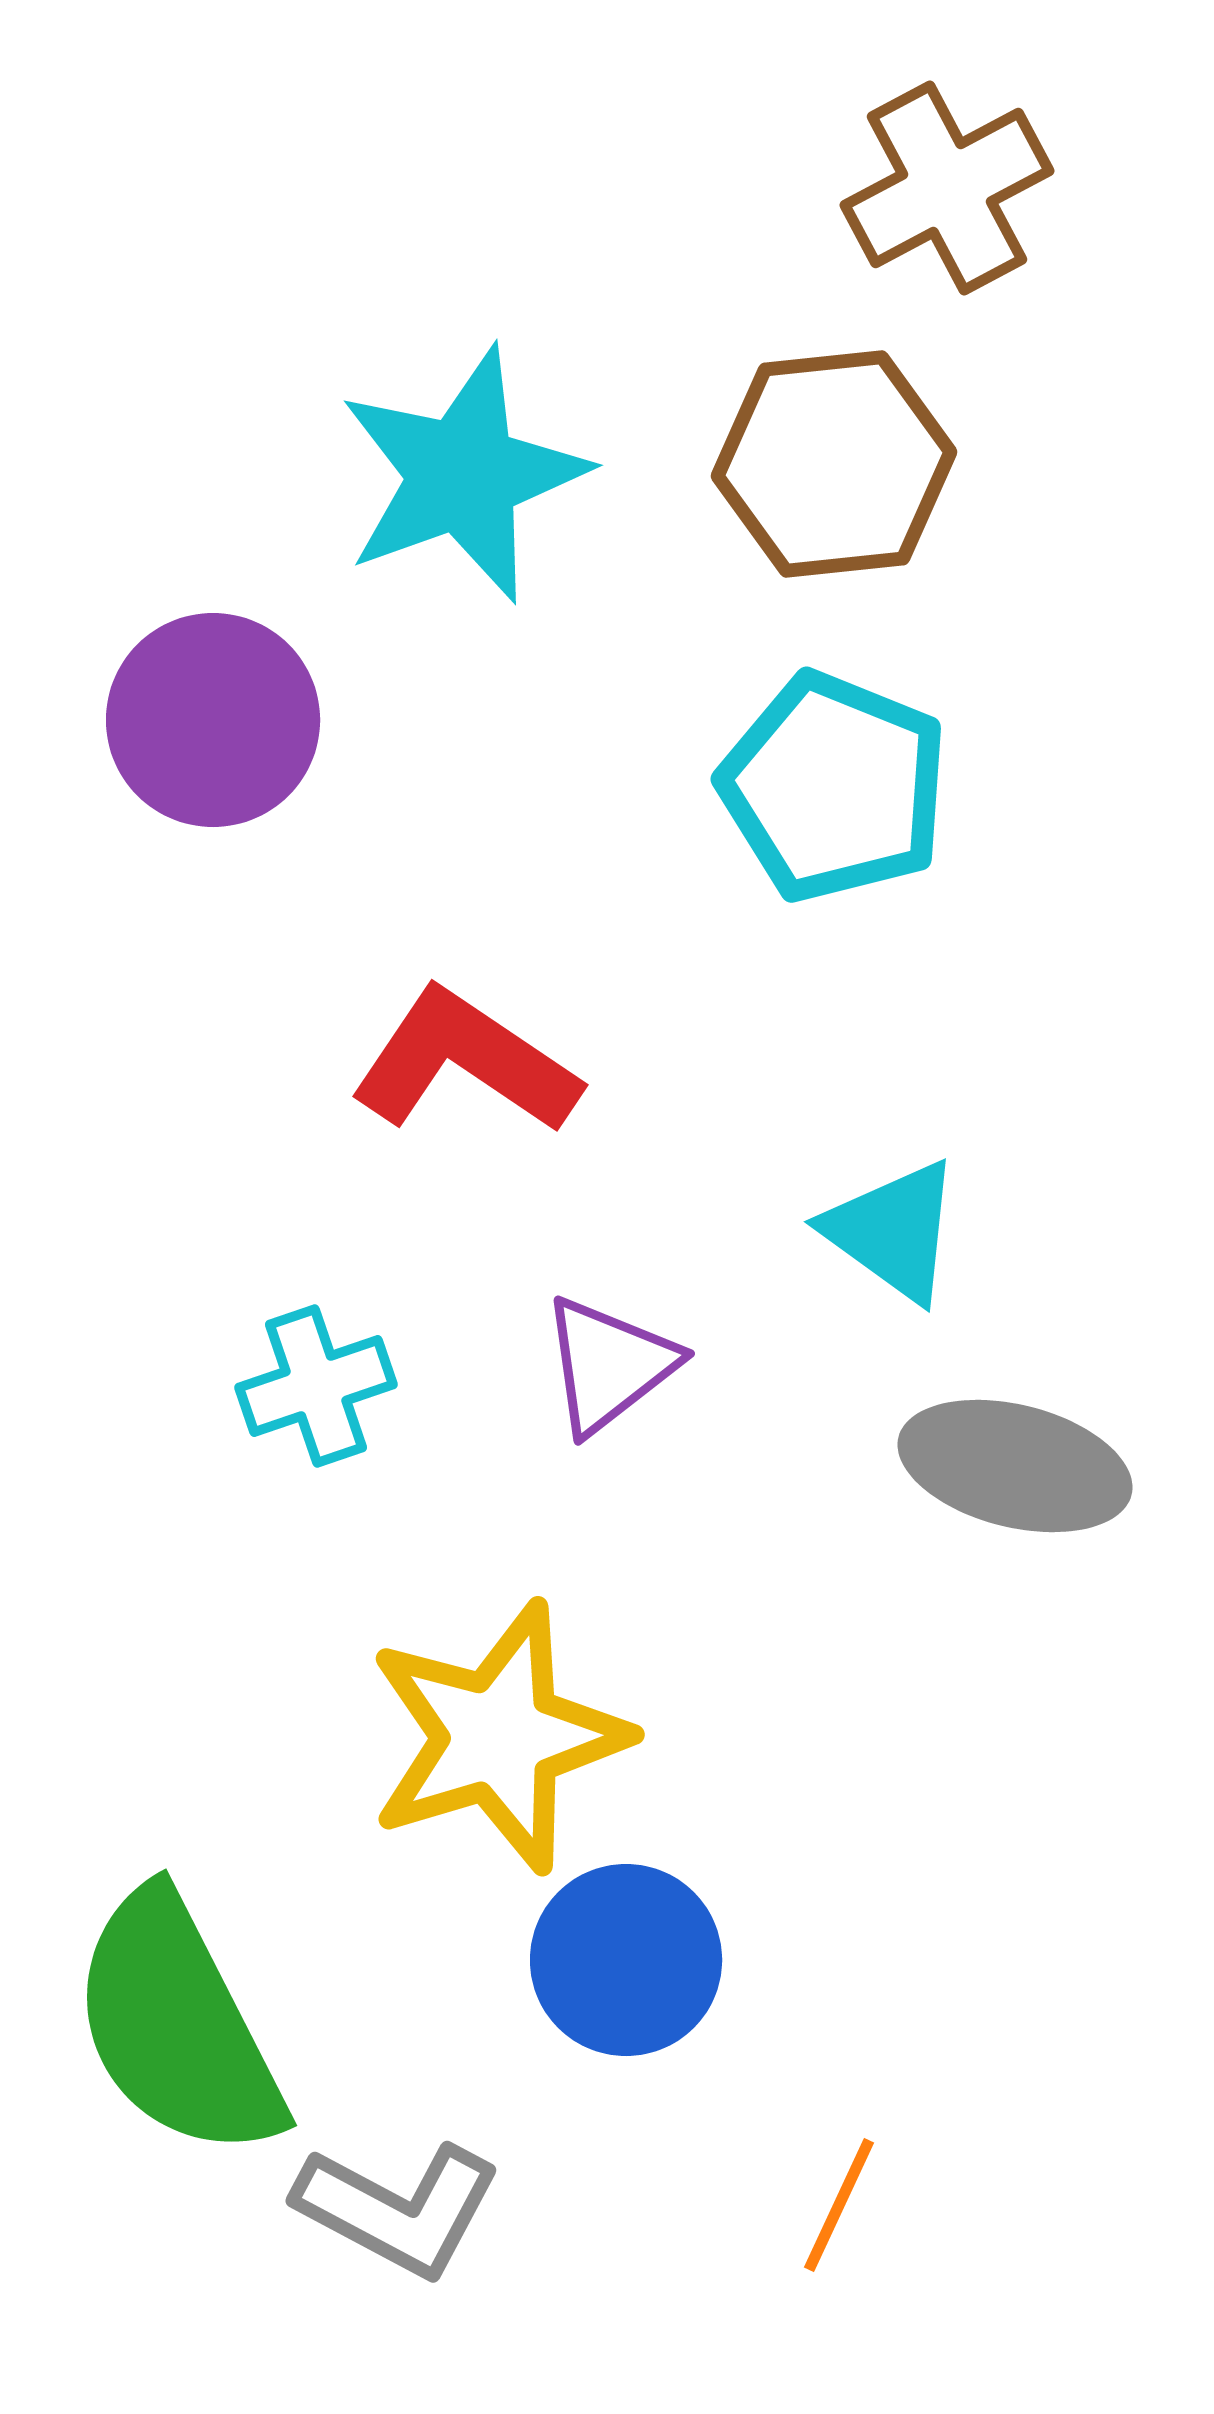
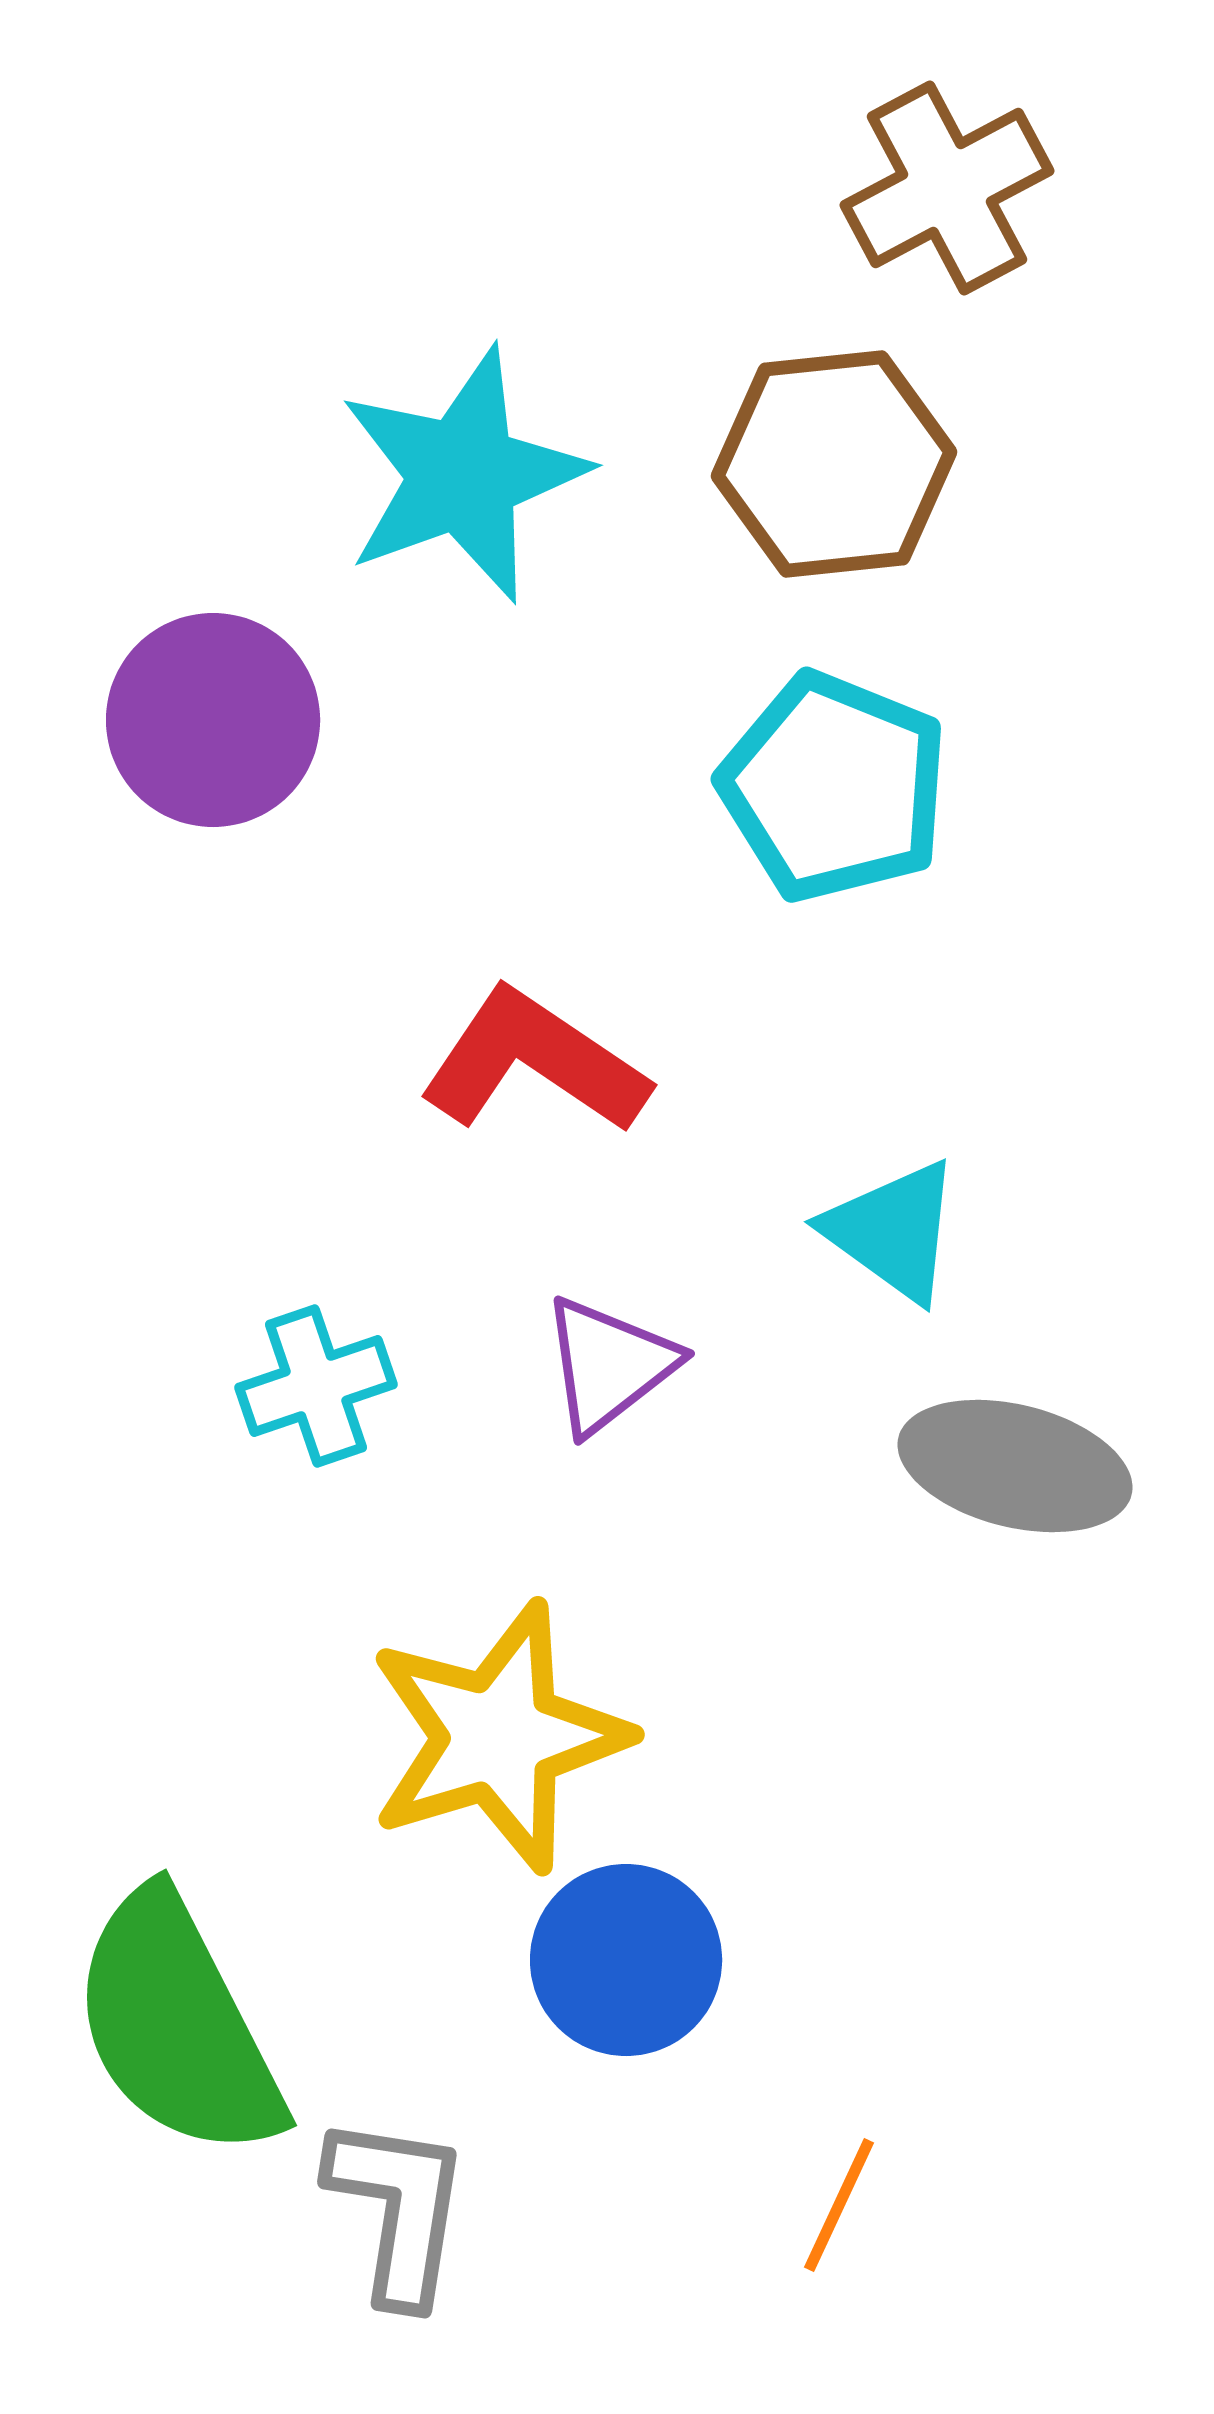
red L-shape: moved 69 px right
gray L-shape: rotated 109 degrees counterclockwise
